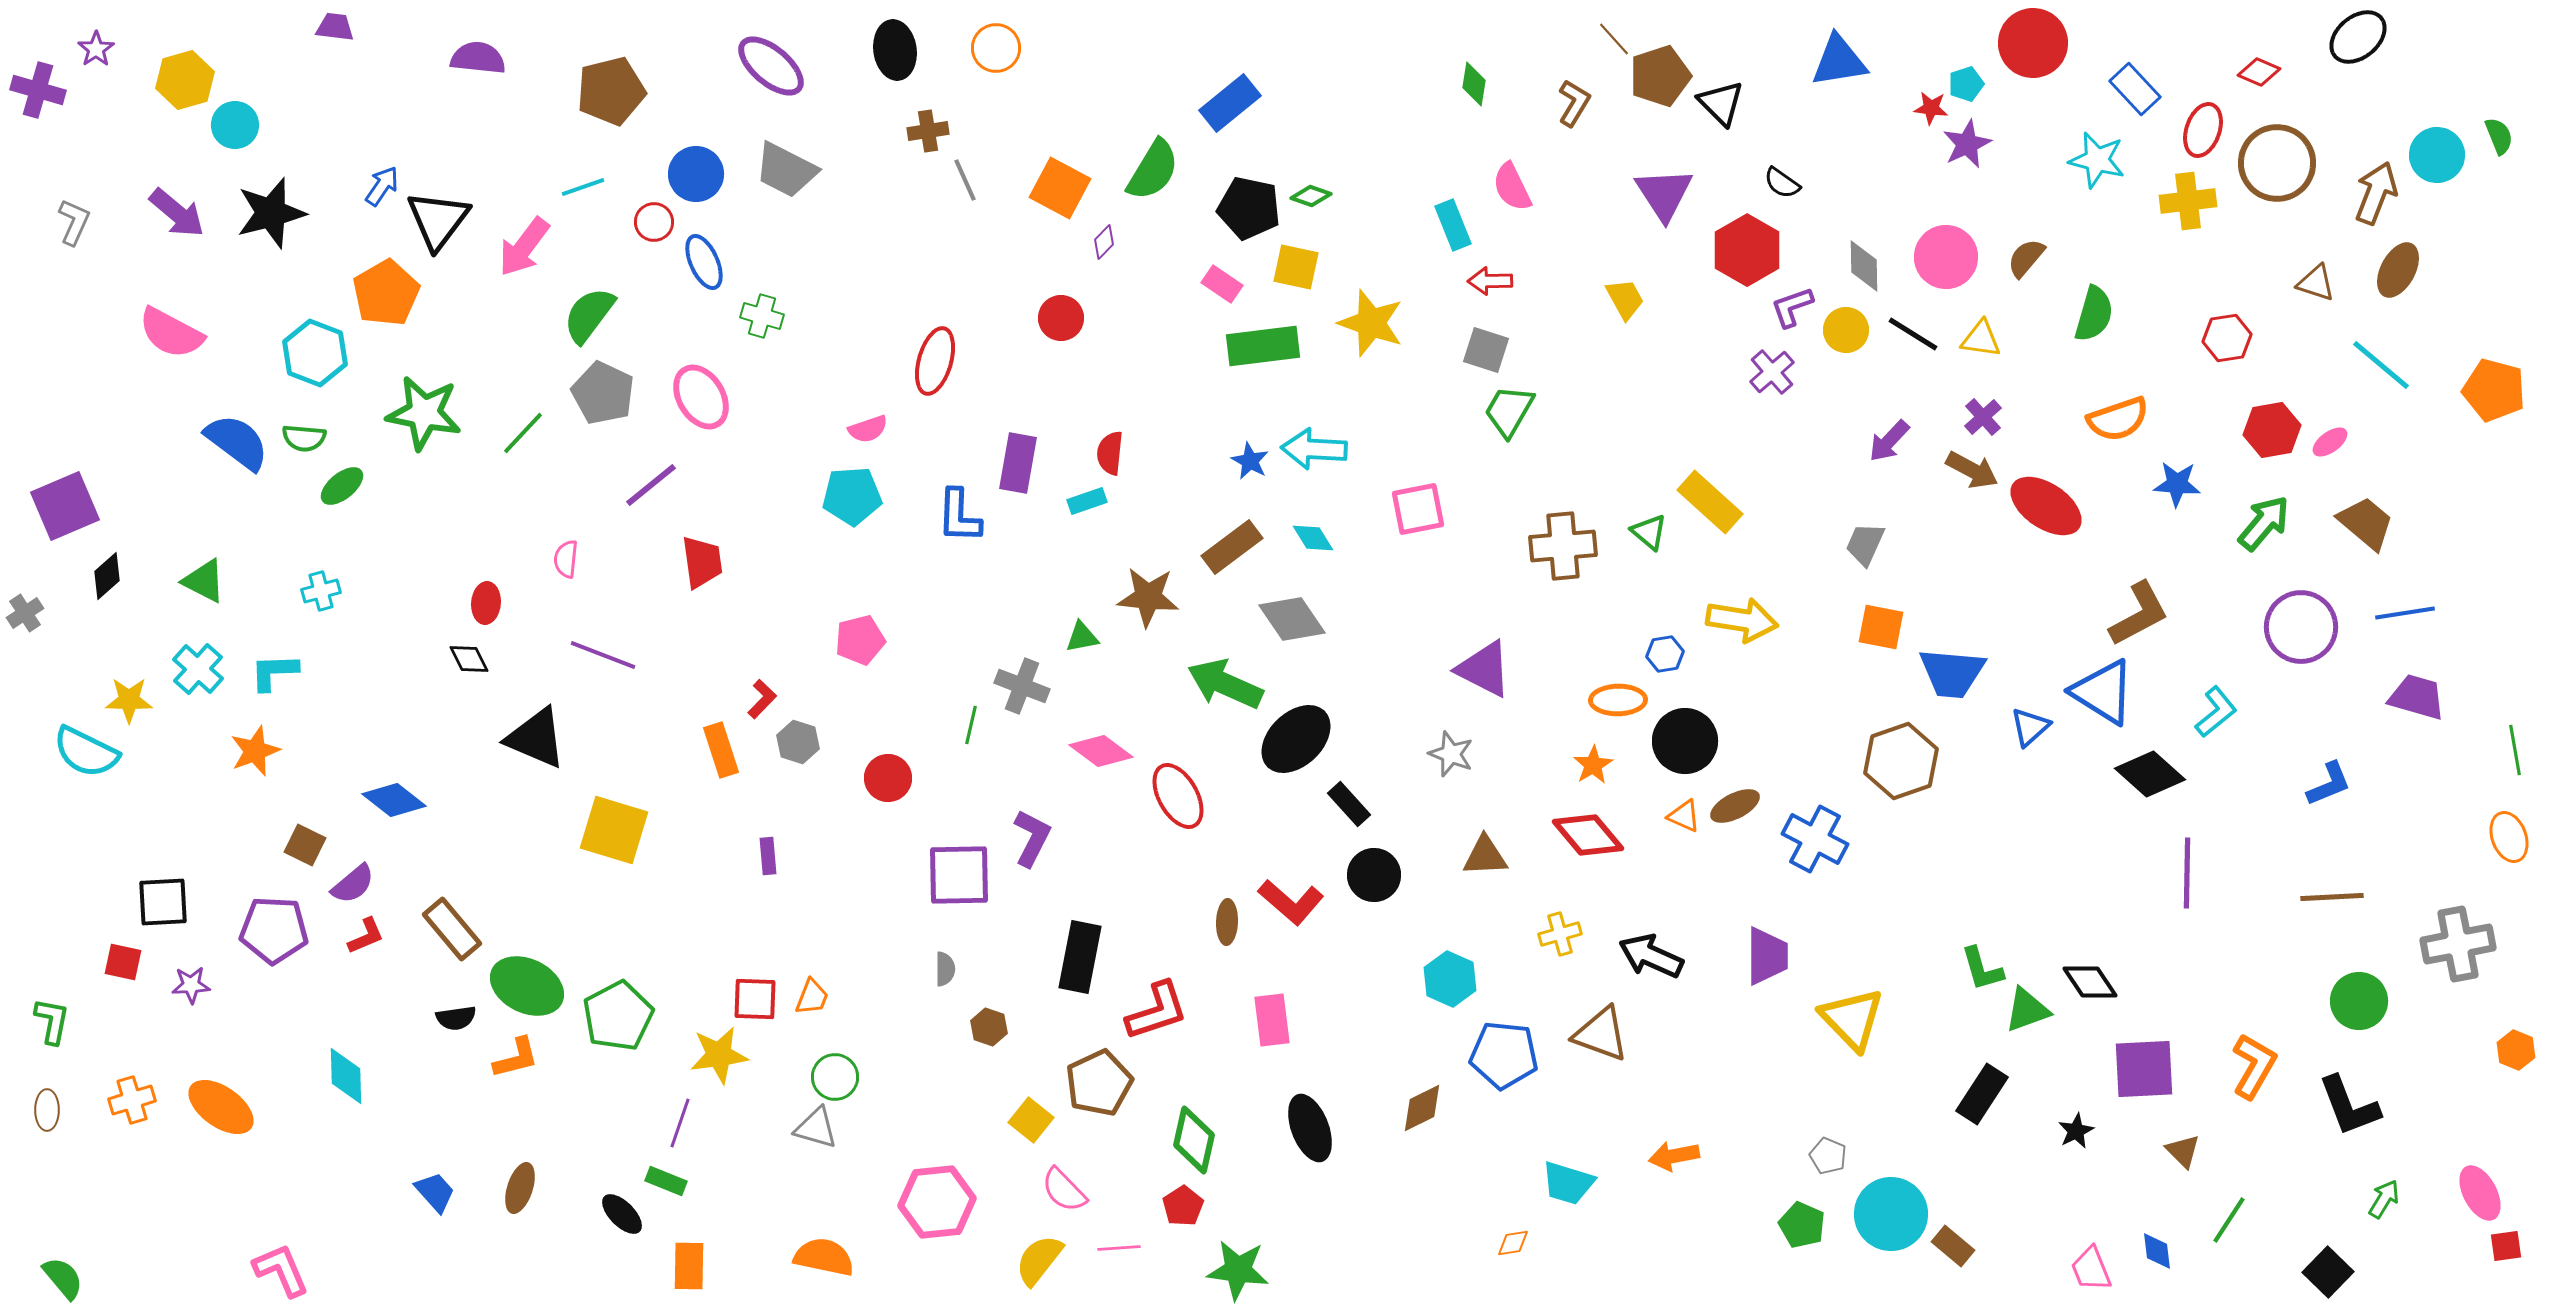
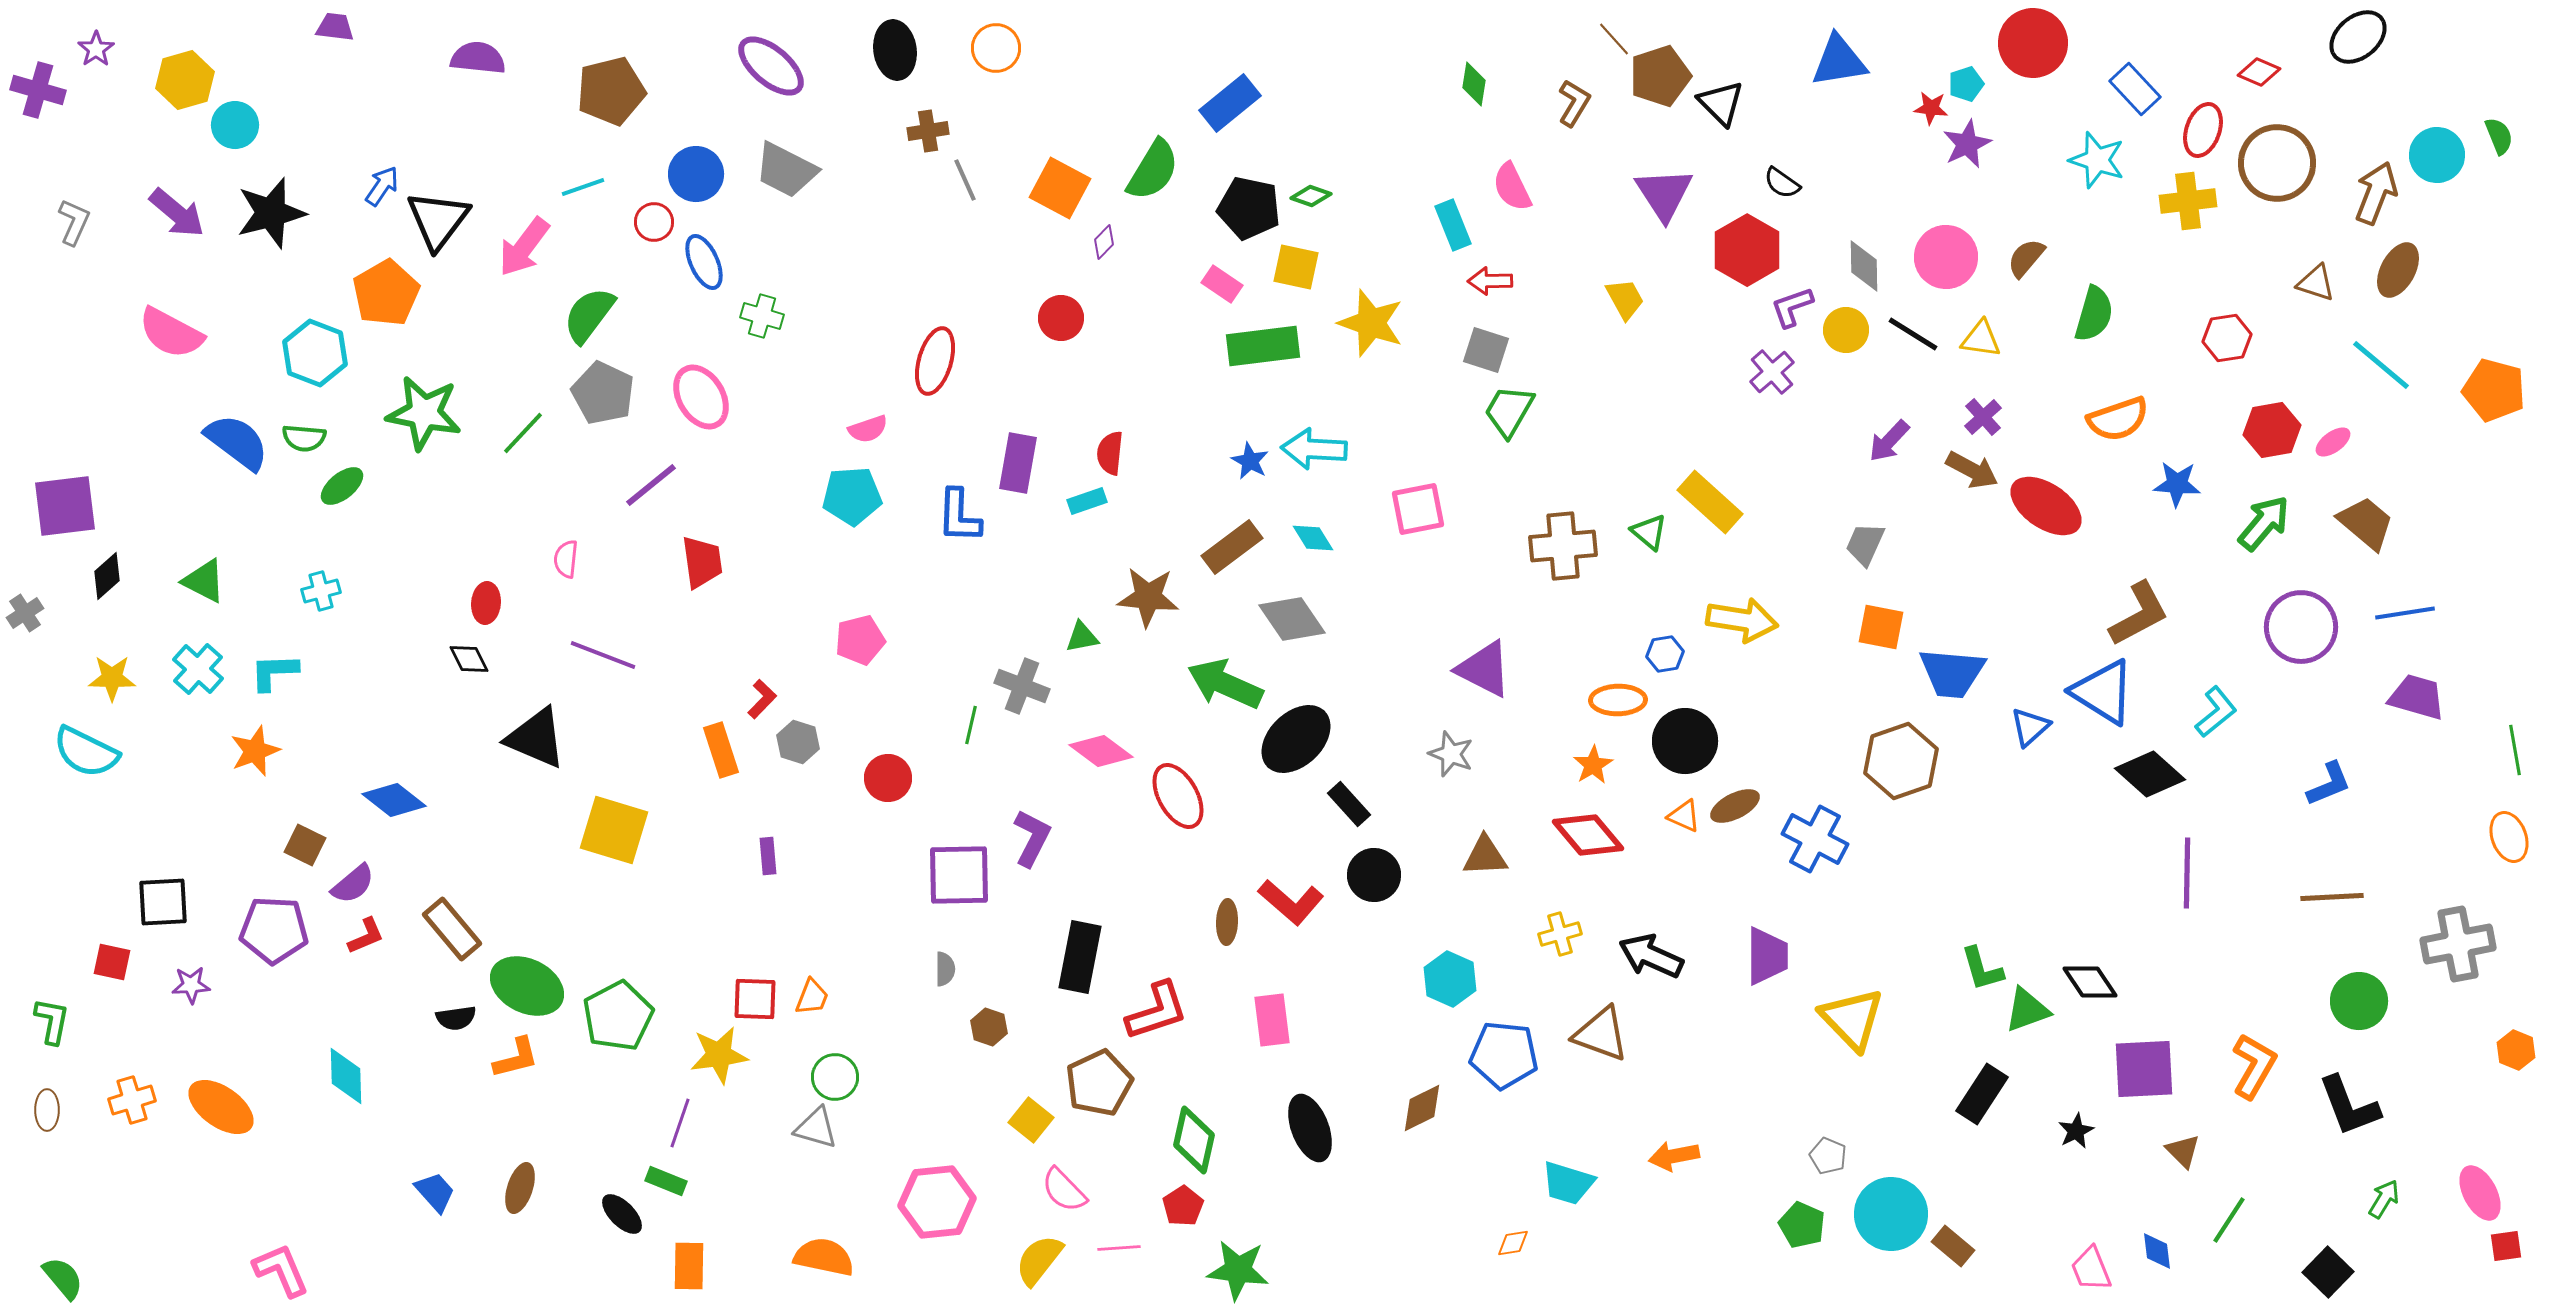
cyan star at (2097, 160): rotated 4 degrees clockwise
pink ellipse at (2330, 442): moved 3 px right
purple square at (65, 506): rotated 16 degrees clockwise
yellow star at (129, 700): moved 17 px left, 22 px up
red square at (123, 962): moved 11 px left
